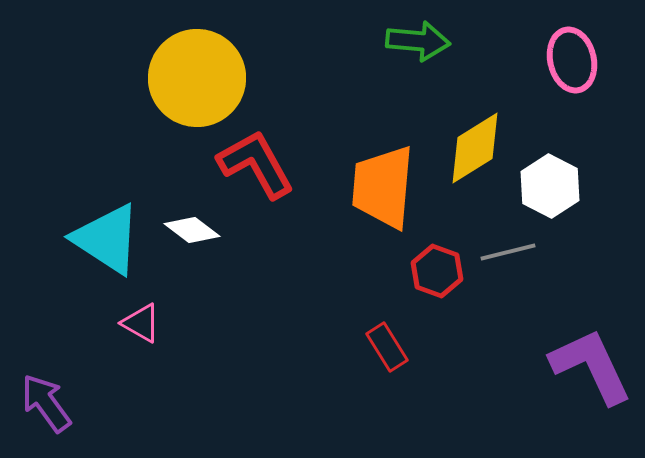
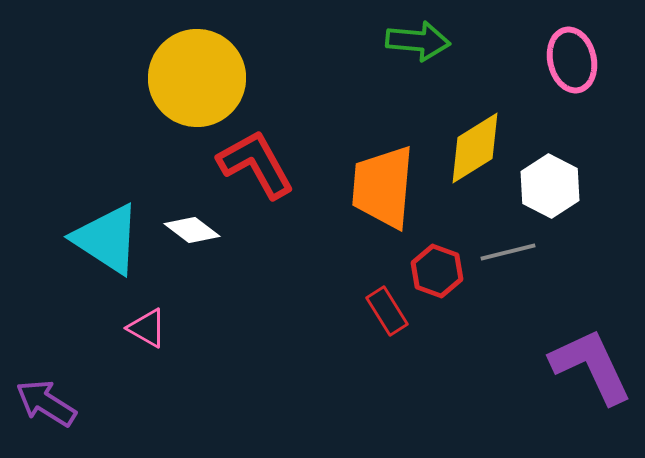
pink triangle: moved 6 px right, 5 px down
red rectangle: moved 36 px up
purple arrow: rotated 22 degrees counterclockwise
